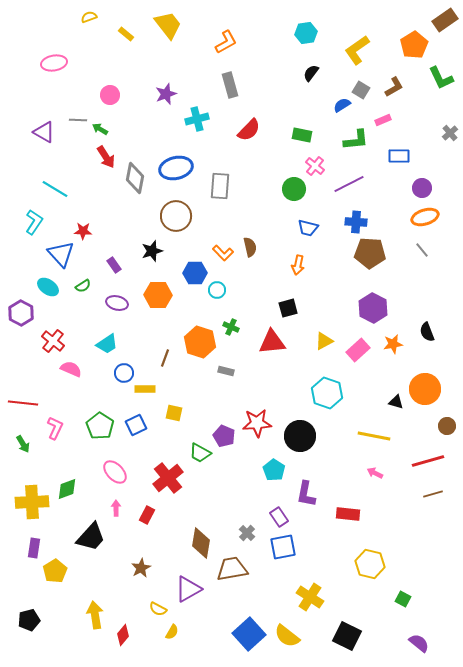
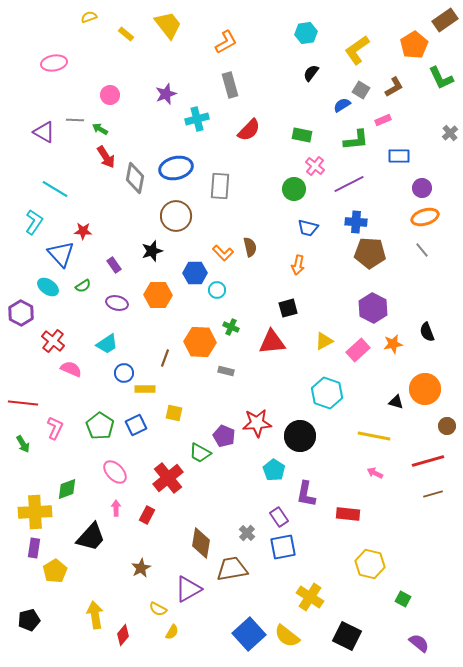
gray line at (78, 120): moved 3 px left
orange hexagon at (200, 342): rotated 16 degrees counterclockwise
yellow cross at (32, 502): moved 3 px right, 10 px down
